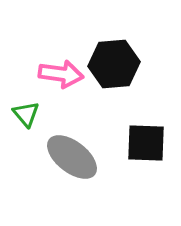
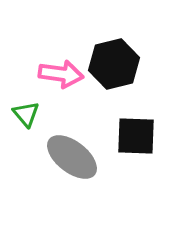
black hexagon: rotated 9 degrees counterclockwise
black square: moved 10 px left, 7 px up
